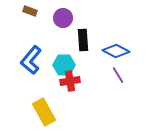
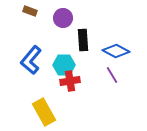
purple line: moved 6 px left
